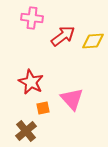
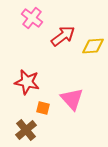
pink cross: rotated 30 degrees clockwise
yellow diamond: moved 5 px down
red star: moved 4 px left; rotated 15 degrees counterclockwise
orange square: rotated 24 degrees clockwise
brown cross: moved 1 px up
